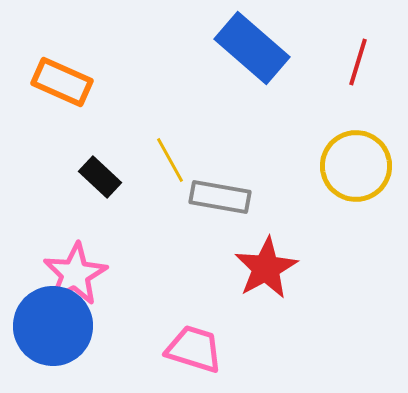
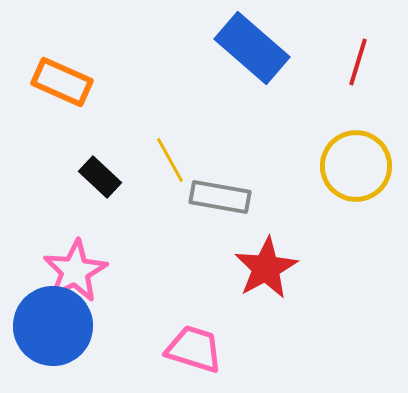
pink star: moved 3 px up
